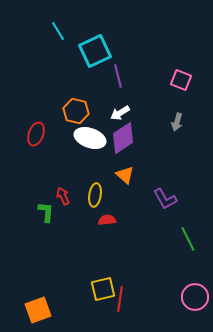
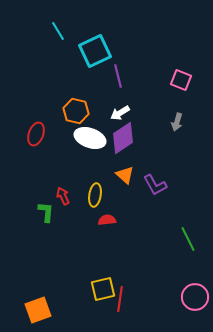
purple L-shape: moved 10 px left, 14 px up
